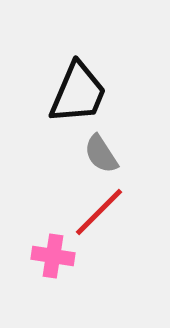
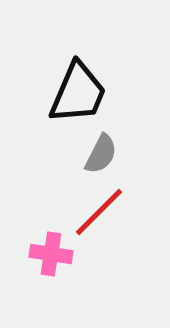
gray semicircle: rotated 120 degrees counterclockwise
pink cross: moved 2 px left, 2 px up
